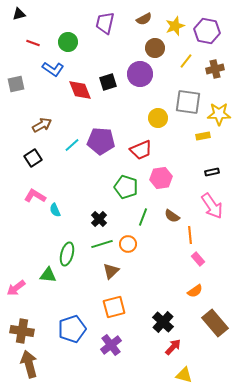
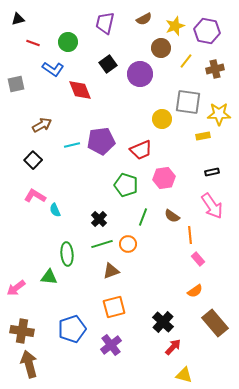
black triangle at (19, 14): moved 1 px left, 5 px down
brown circle at (155, 48): moved 6 px right
black square at (108, 82): moved 18 px up; rotated 18 degrees counterclockwise
yellow circle at (158, 118): moved 4 px right, 1 px down
purple pentagon at (101, 141): rotated 12 degrees counterclockwise
cyan line at (72, 145): rotated 28 degrees clockwise
black square at (33, 158): moved 2 px down; rotated 12 degrees counterclockwise
pink hexagon at (161, 178): moved 3 px right
green pentagon at (126, 187): moved 2 px up
green ellipse at (67, 254): rotated 20 degrees counterclockwise
brown triangle at (111, 271): rotated 24 degrees clockwise
green triangle at (48, 275): moved 1 px right, 2 px down
